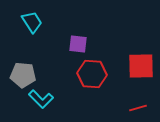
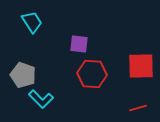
purple square: moved 1 px right
gray pentagon: rotated 15 degrees clockwise
